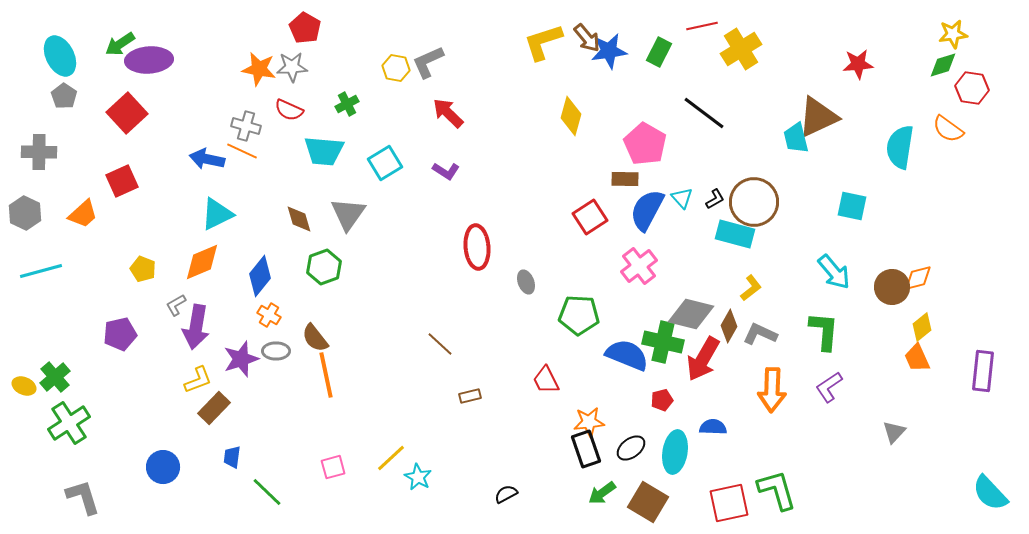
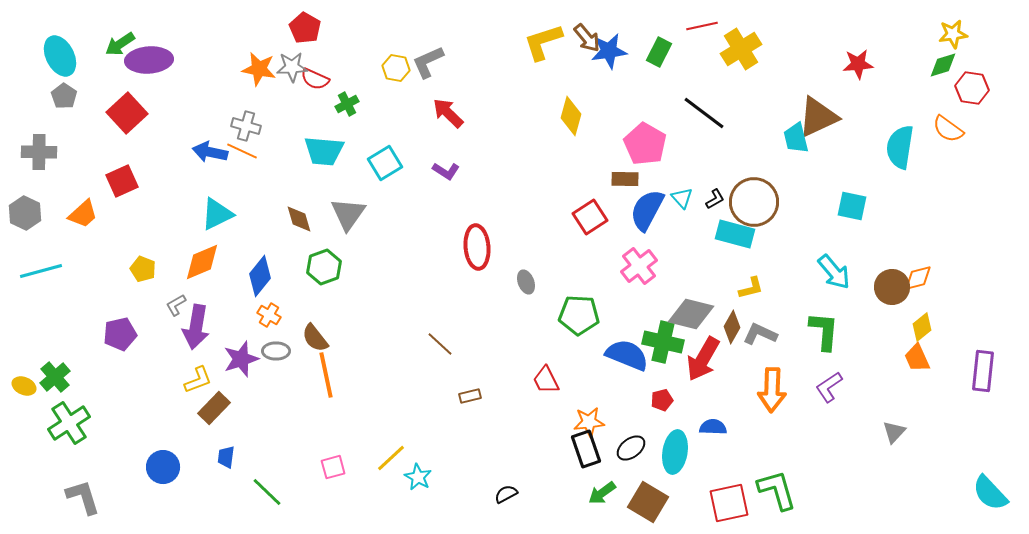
red semicircle at (289, 110): moved 26 px right, 31 px up
blue arrow at (207, 159): moved 3 px right, 7 px up
yellow L-shape at (751, 288): rotated 24 degrees clockwise
brown diamond at (729, 326): moved 3 px right, 1 px down
blue trapezoid at (232, 457): moved 6 px left
